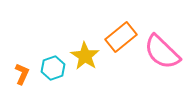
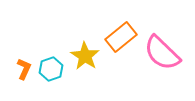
pink semicircle: moved 1 px down
cyan hexagon: moved 2 px left, 1 px down
orange L-shape: moved 2 px right, 5 px up
